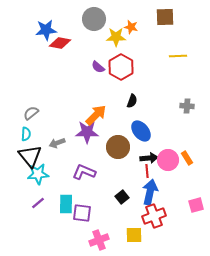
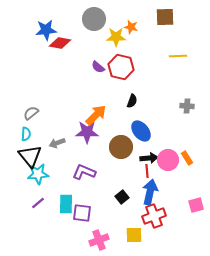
red hexagon: rotated 15 degrees counterclockwise
brown circle: moved 3 px right
